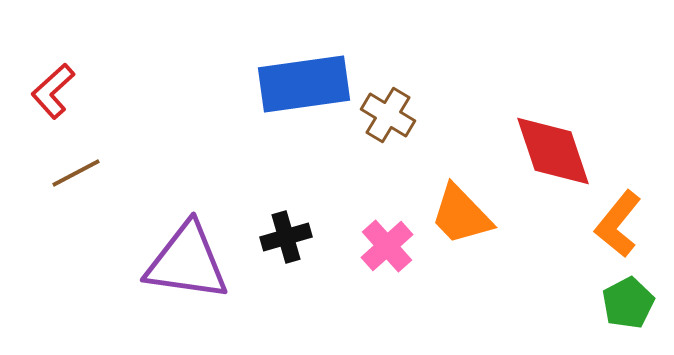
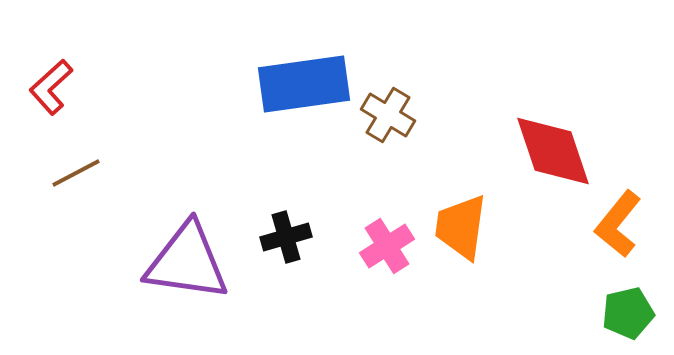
red L-shape: moved 2 px left, 4 px up
orange trapezoid: moved 12 px down; rotated 52 degrees clockwise
pink cross: rotated 10 degrees clockwise
green pentagon: moved 10 px down; rotated 15 degrees clockwise
